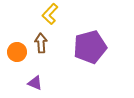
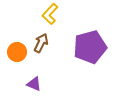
brown arrow: rotated 30 degrees clockwise
purple triangle: moved 1 px left, 1 px down
